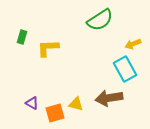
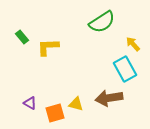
green semicircle: moved 2 px right, 2 px down
green rectangle: rotated 56 degrees counterclockwise
yellow arrow: rotated 70 degrees clockwise
yellow L-shape: moved 1 px up
purple triangle: moved 2 px left
